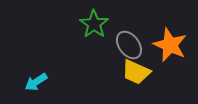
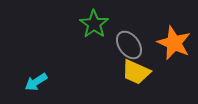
orange star: moved 4 px right, 2 px up
